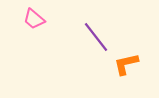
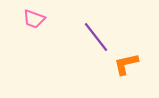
pink trapezoid: rotated 20 degrees counterclockwise
